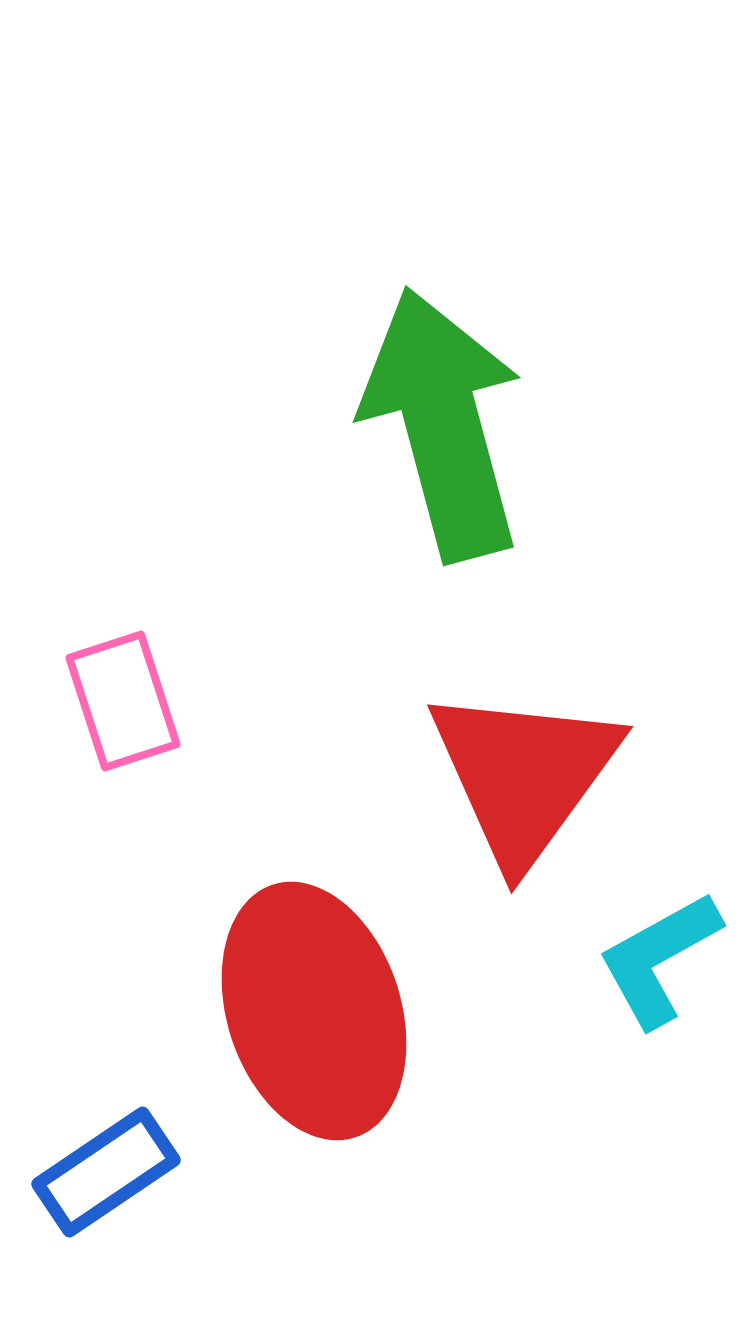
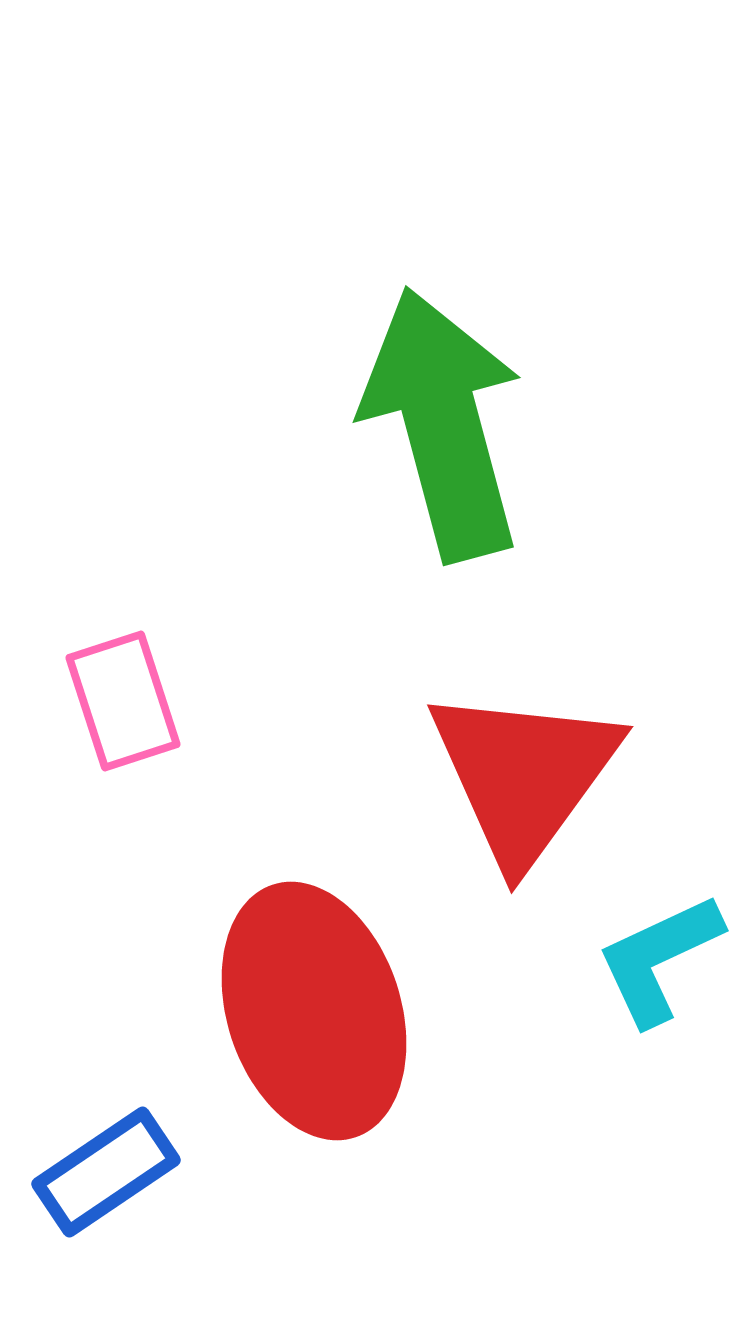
cyan L-shape: rotated 4 degrees clockwise
